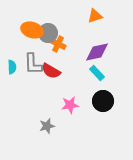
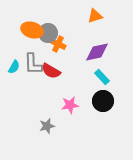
cyan semicircle: moved 2 px right; rotated 32 degrees clockwise
cyan rectangle: moved 5 px right, 4 px down
